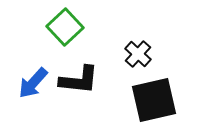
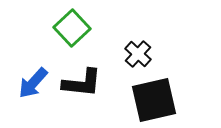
green square: moved 7 px right, 1 px down
black L-shape: moved 3 px right, 3 px down
